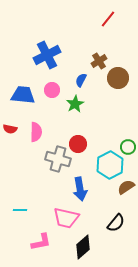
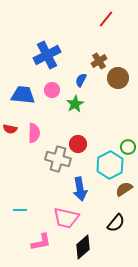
red line: moved 2 px left
pink semicircle: moved 2 px left, 1 px down
brown semicircle: moved 2 px left, 2 px down
